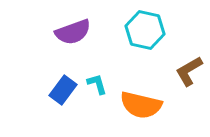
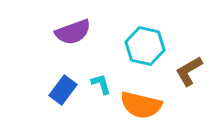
cyan hexagon: moved 16 px down
cyan L-shape: moved 4 px right
